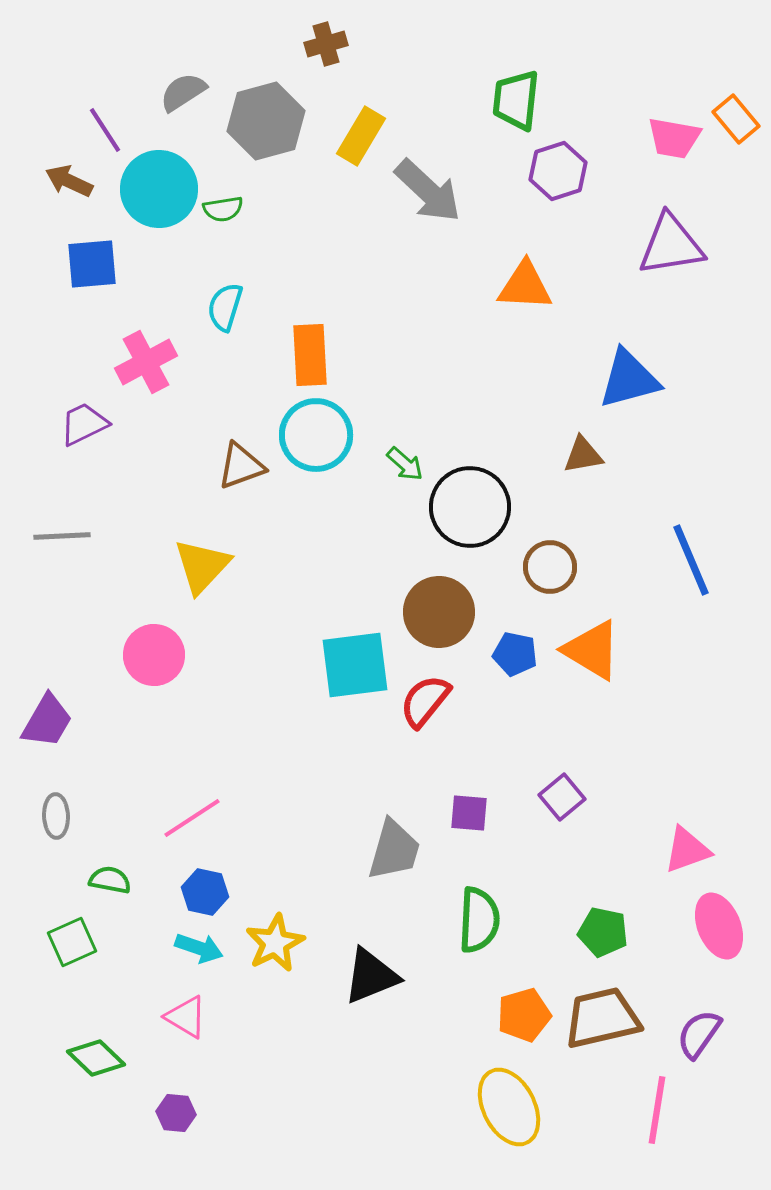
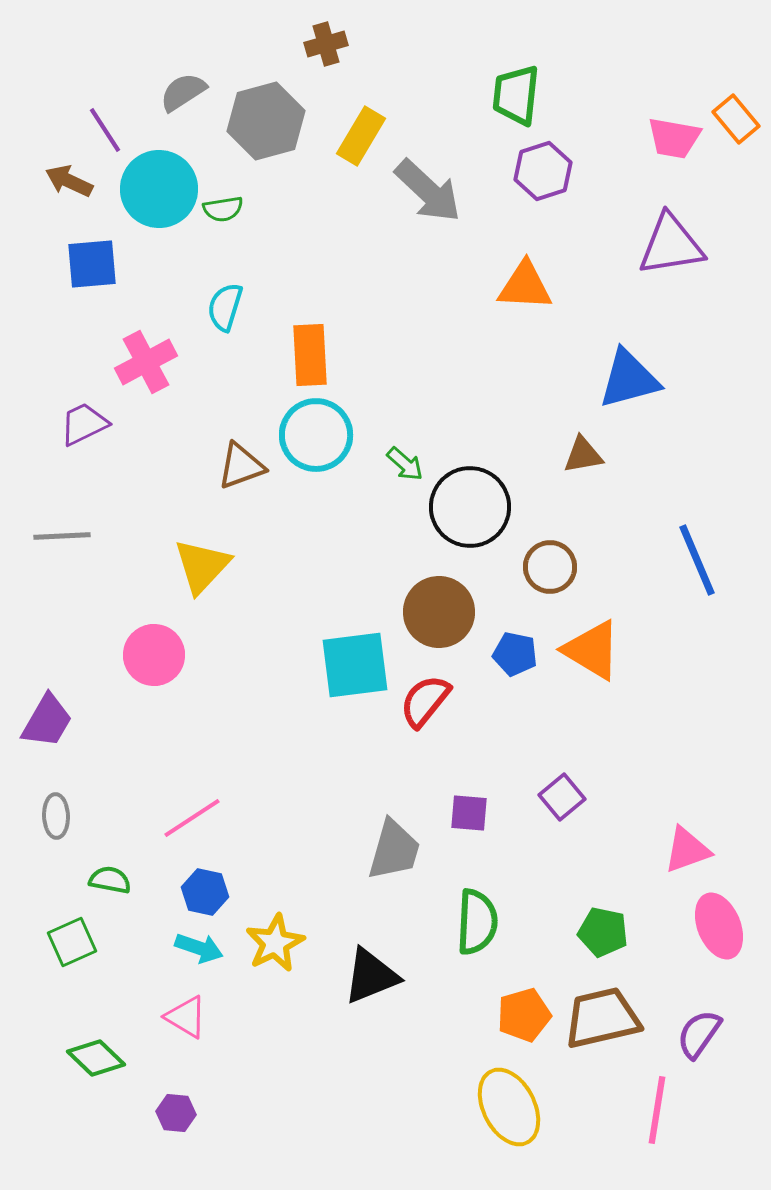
green trapezoid at (516, 100): moved 5 px up
purple hexagon at (558, 171): moved 15 px left
blue line at (691, 560): moved 6 px right
green semicircle at (479, 920): moved 2 px left, 2 px down
